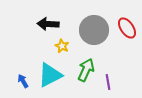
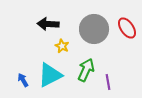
gray circle: moved 1 px up
blue arrow: moved 1 px up
